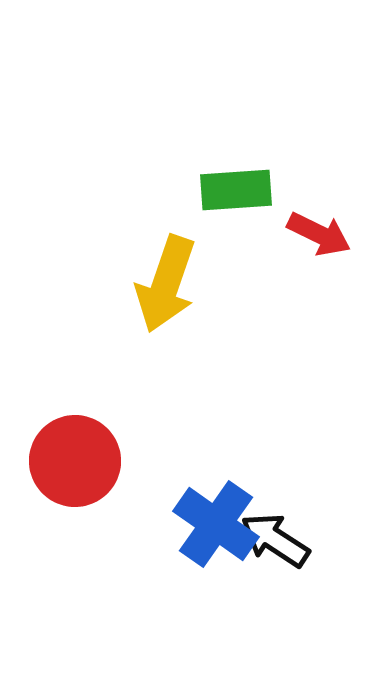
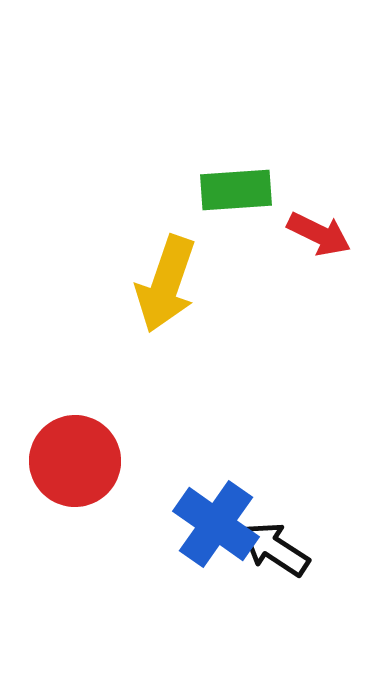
black arrow: moved 9 px down
